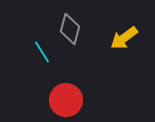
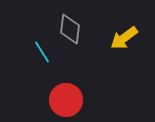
gray diamond: rotated 8 degrees counterclockwise
